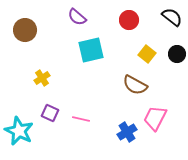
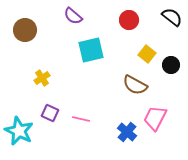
purple semicircle: moved 4 px left, 1 px up
black circle: moved 6 px left, 11 px down
blue cross: rotated 18 degrees counterclockwise
